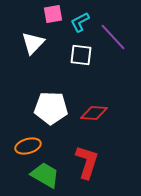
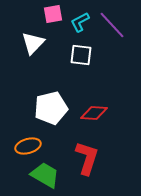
purple line: moved 1 px left, 12 px up
white pentagon: rotated 16 degrees counterclockwise
red L-shape: moved 4 px up
